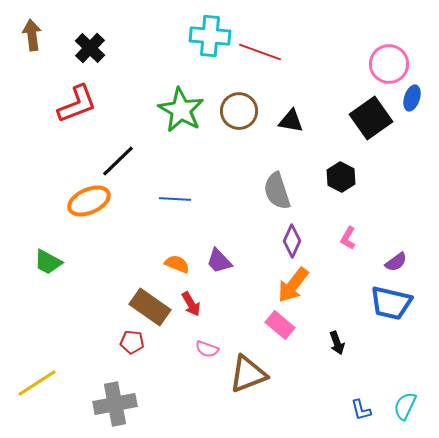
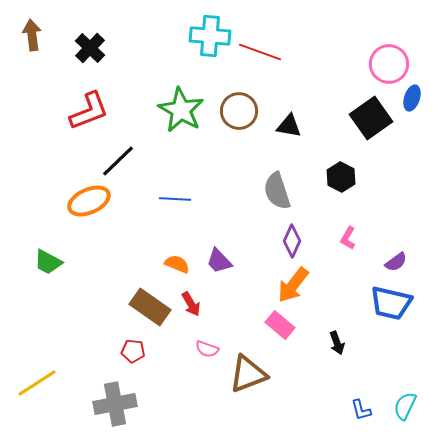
red L-shape: moved 12 px right, 7 px down
black triangle: moved 2 px left, 5 px down
red pentagon: moved 1 px right, 9 px down
